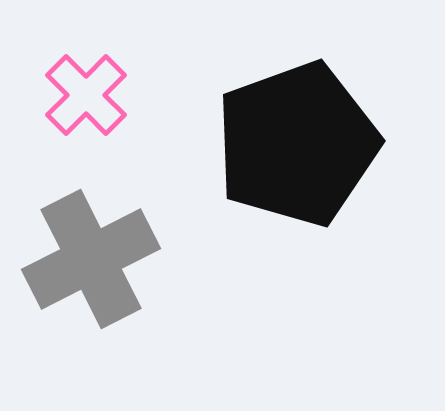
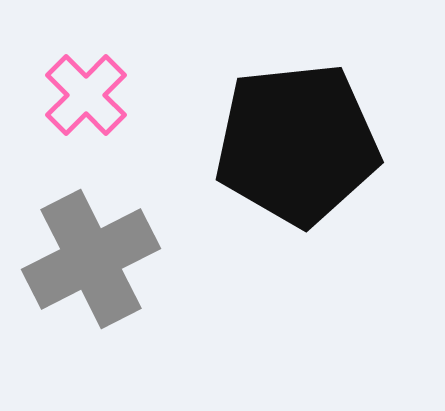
black pentagon: rotated 14 degrees clockwise
